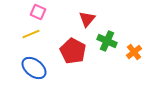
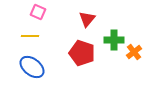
yellow line: moved 1 px left, 2 px down; rotated 24 degrees clockwise
green cross: moved 7 px right, 1 px up; rotated 24 degrees counterclockwise
red pentagon: moved 9 px right, 2 px down; rotated 10 degrees counterclockwise
blue ellipse: moved 2 px left, 1 px up
